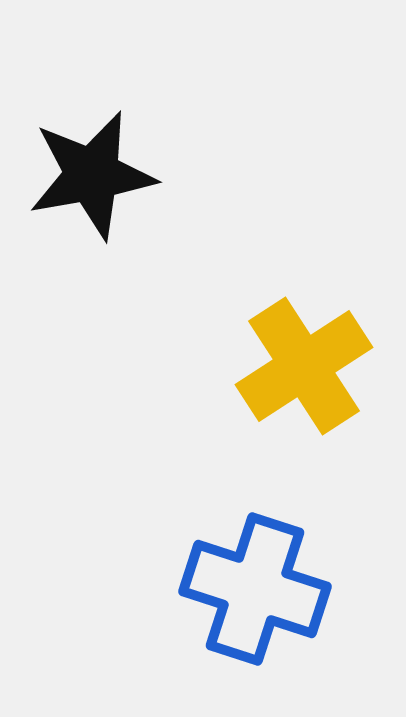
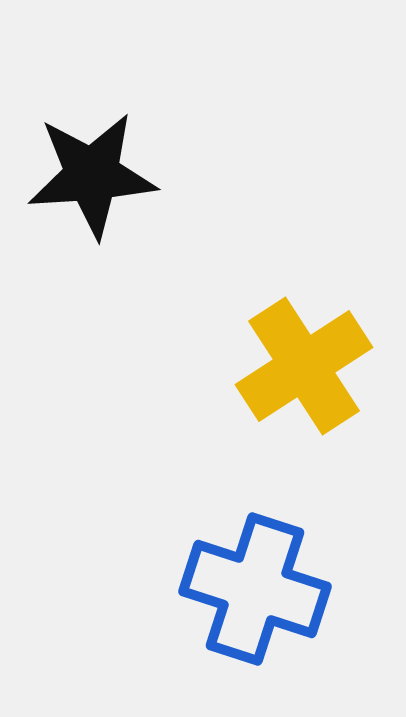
black star: rotated 6 degrees clockwise
